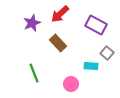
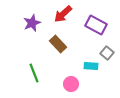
red arrow: moved 3 px right
brown rectangle: moved 1 px down
